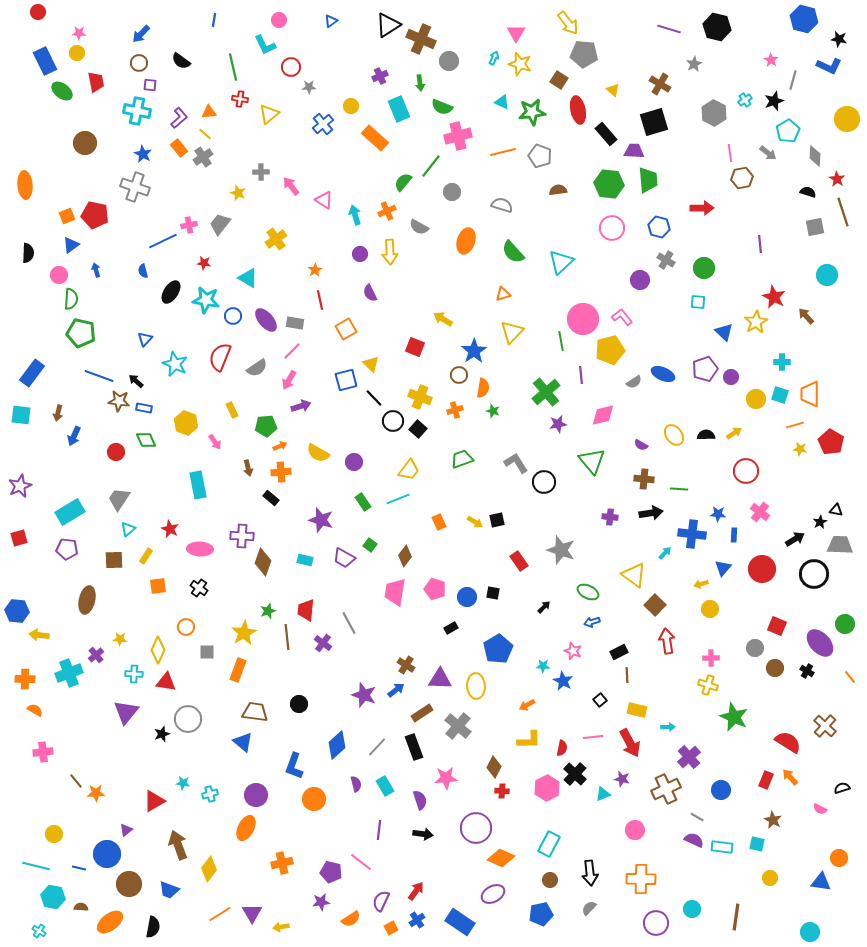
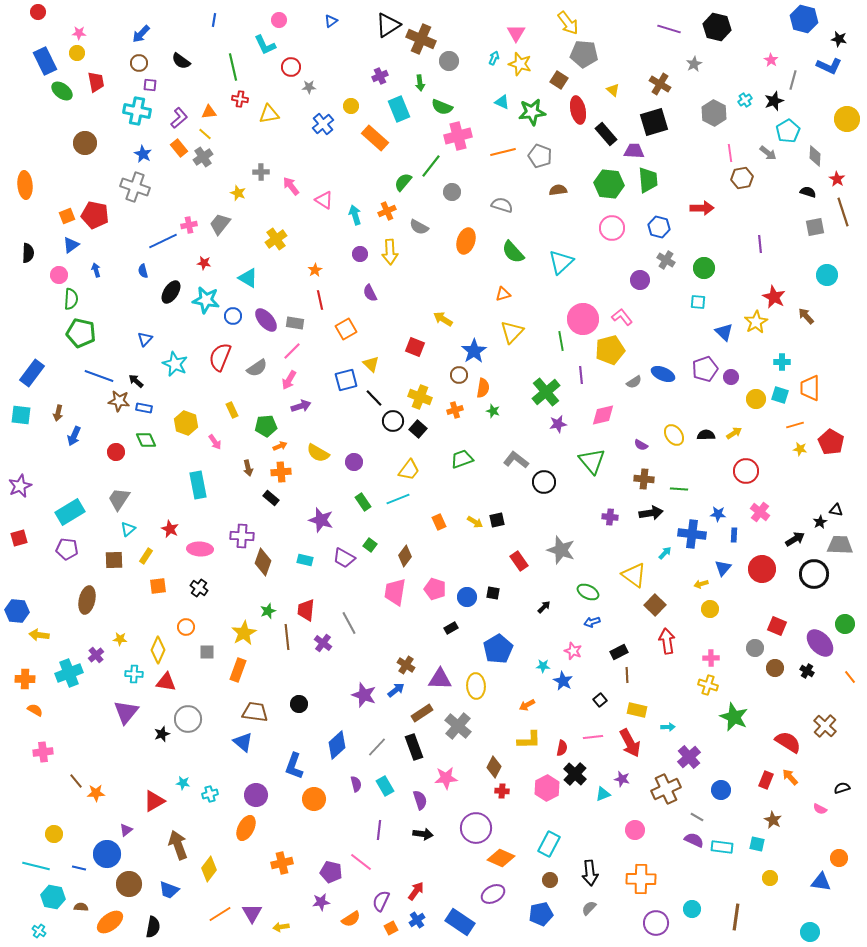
yellow triangle at (269, 114): rotated 30 degrees clockwise
orange trapezoid at (810, 394): moved 6 px up
gray L-shape at (516, 463): moved 3 px up; rotated 20 degrees counterclockwise
